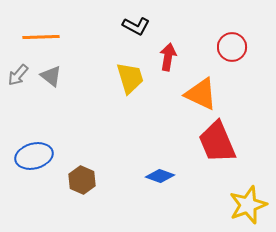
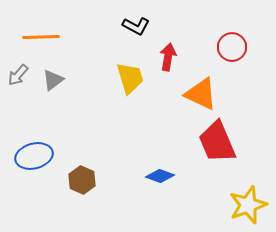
gray triangle: moved 2 px right, 4 px down; rotated 45 degrees clockwise
